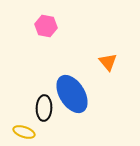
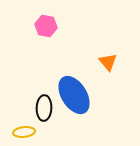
blue ellipse: moved 2 px right, 1 px down
yellow ellipse: rotated 25 degrees counterclockwise
